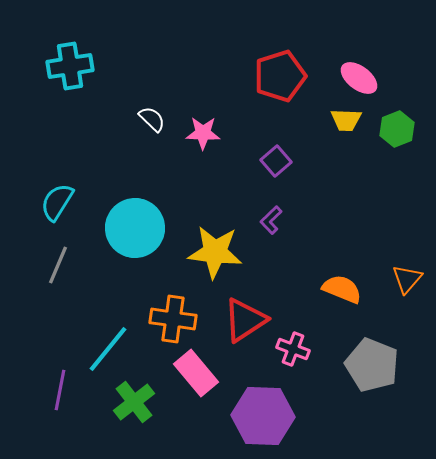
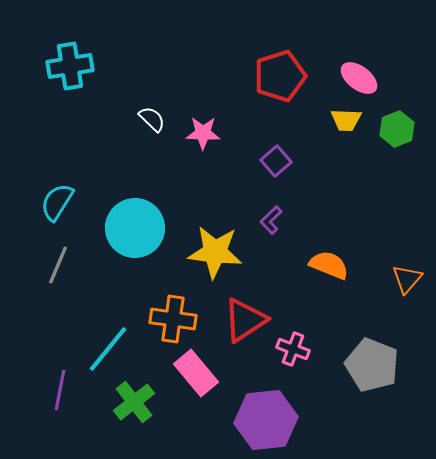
orange semicircle: moved 13 px left, 24 px up
purple hexagon: moved 3 px right, 4 px down; rotated 8 degrees counterclockwise
